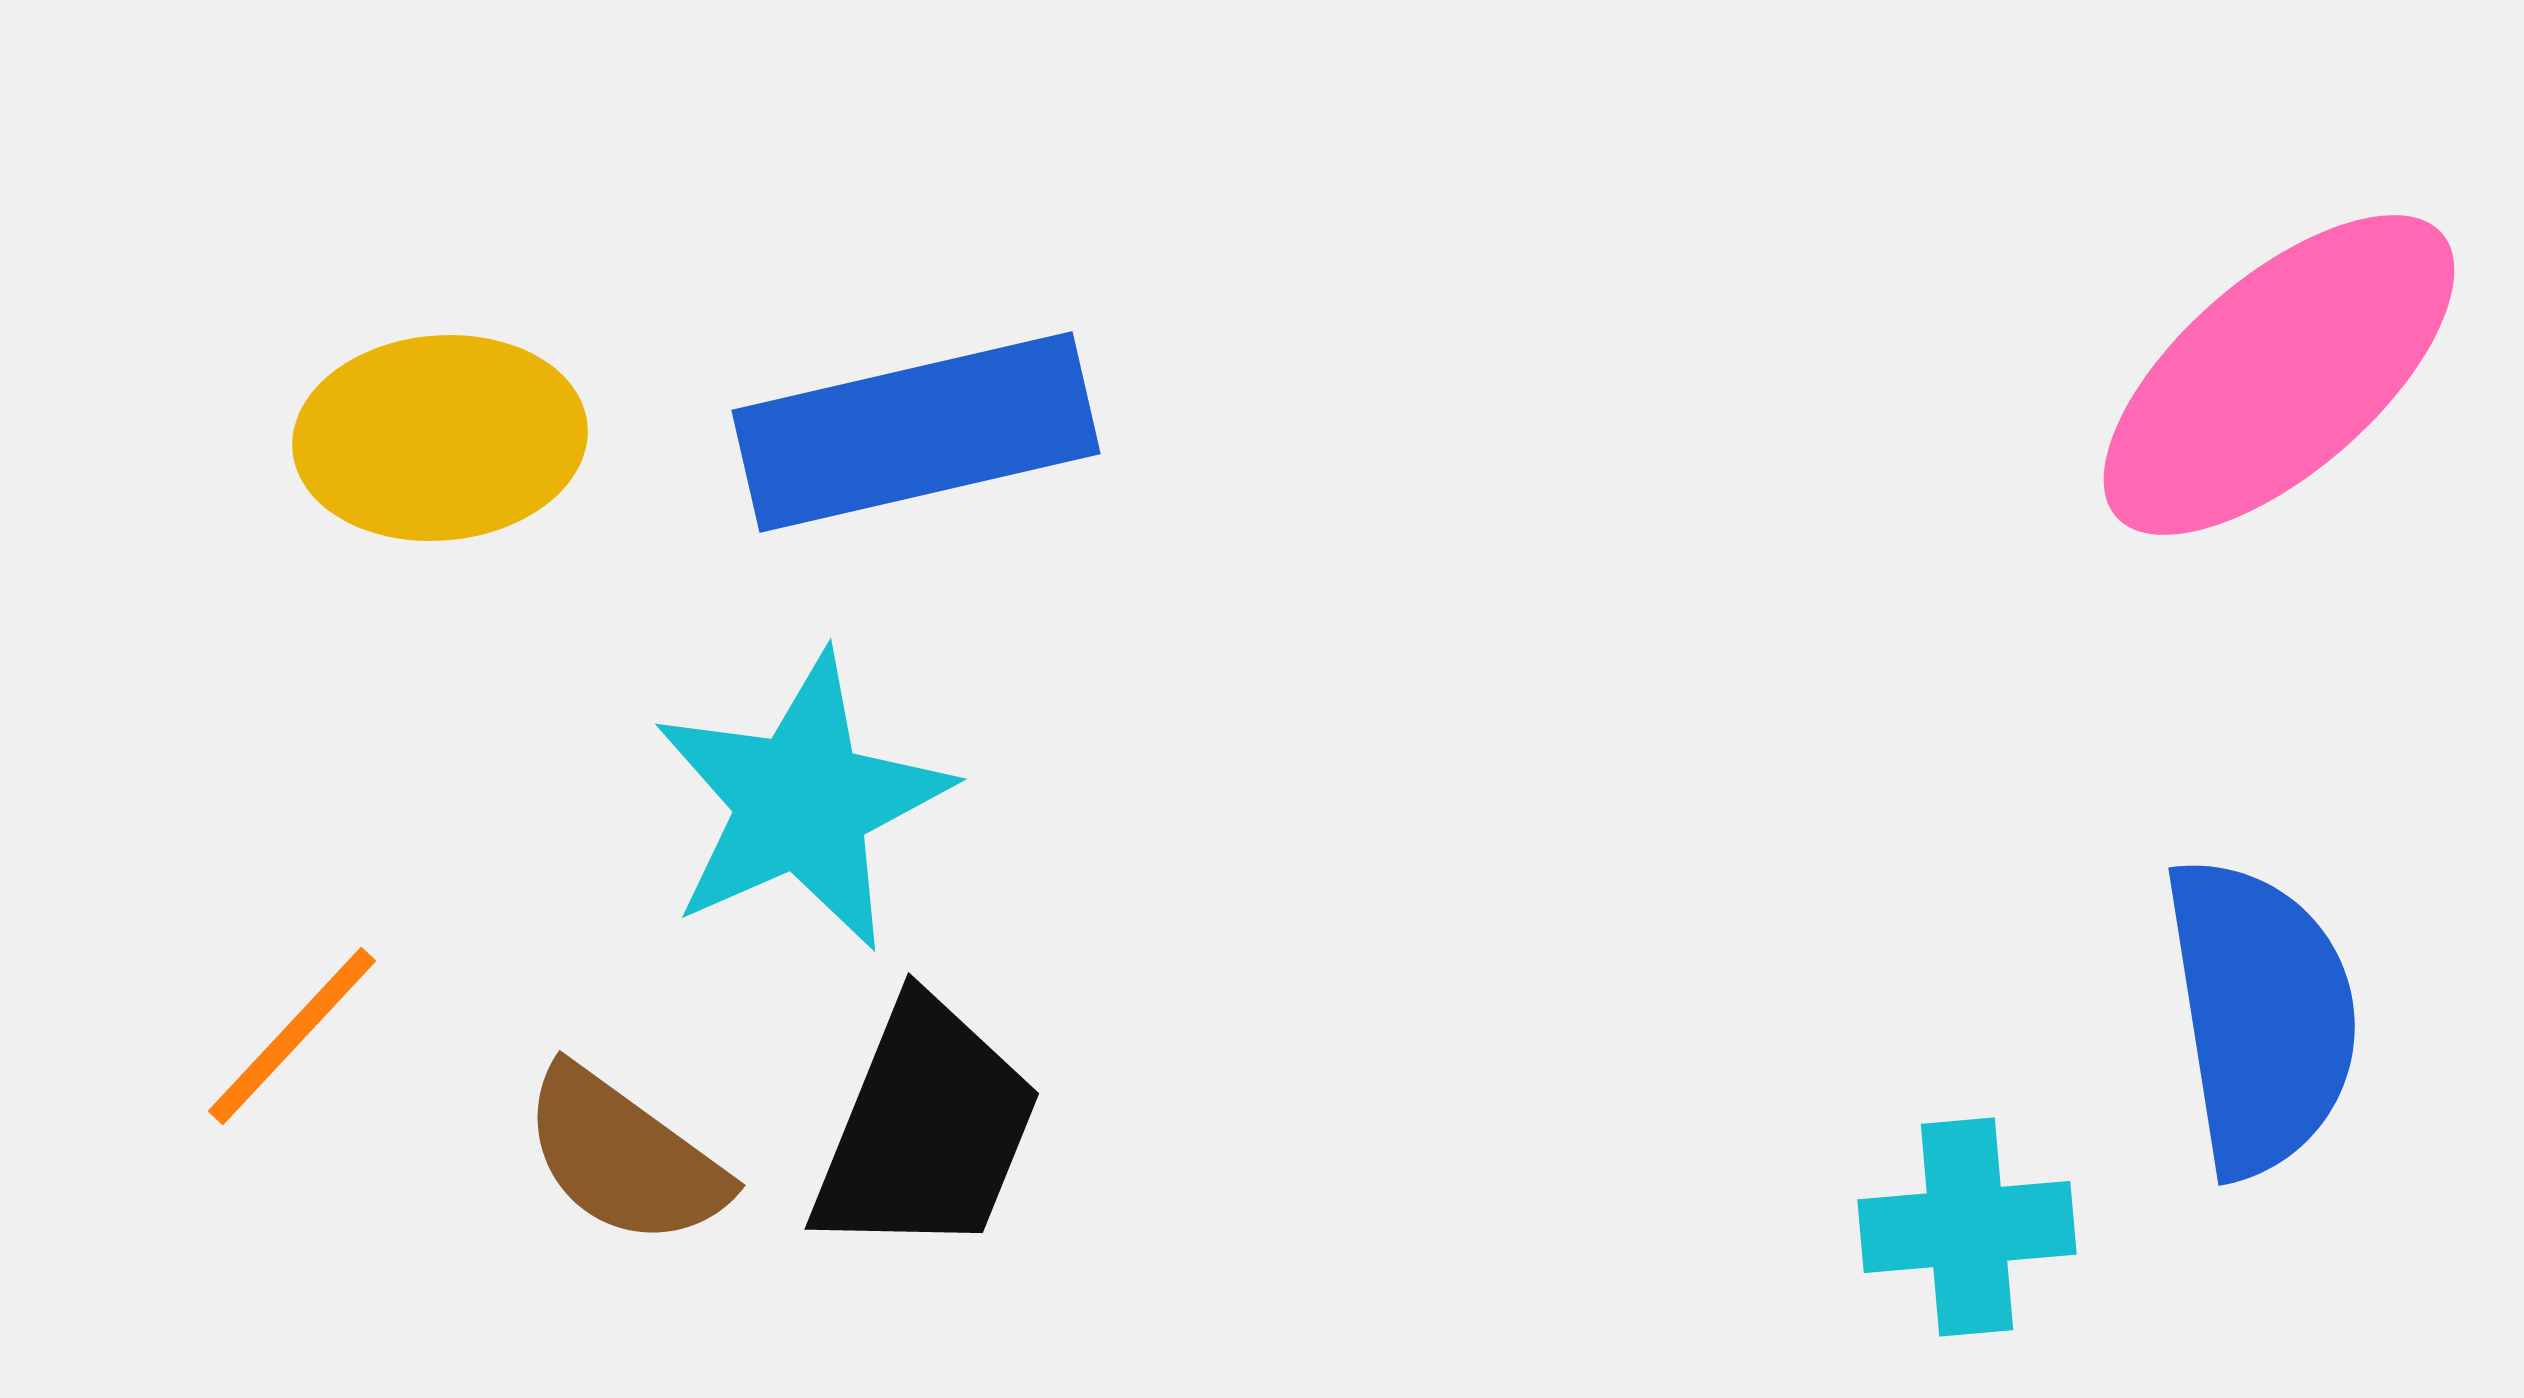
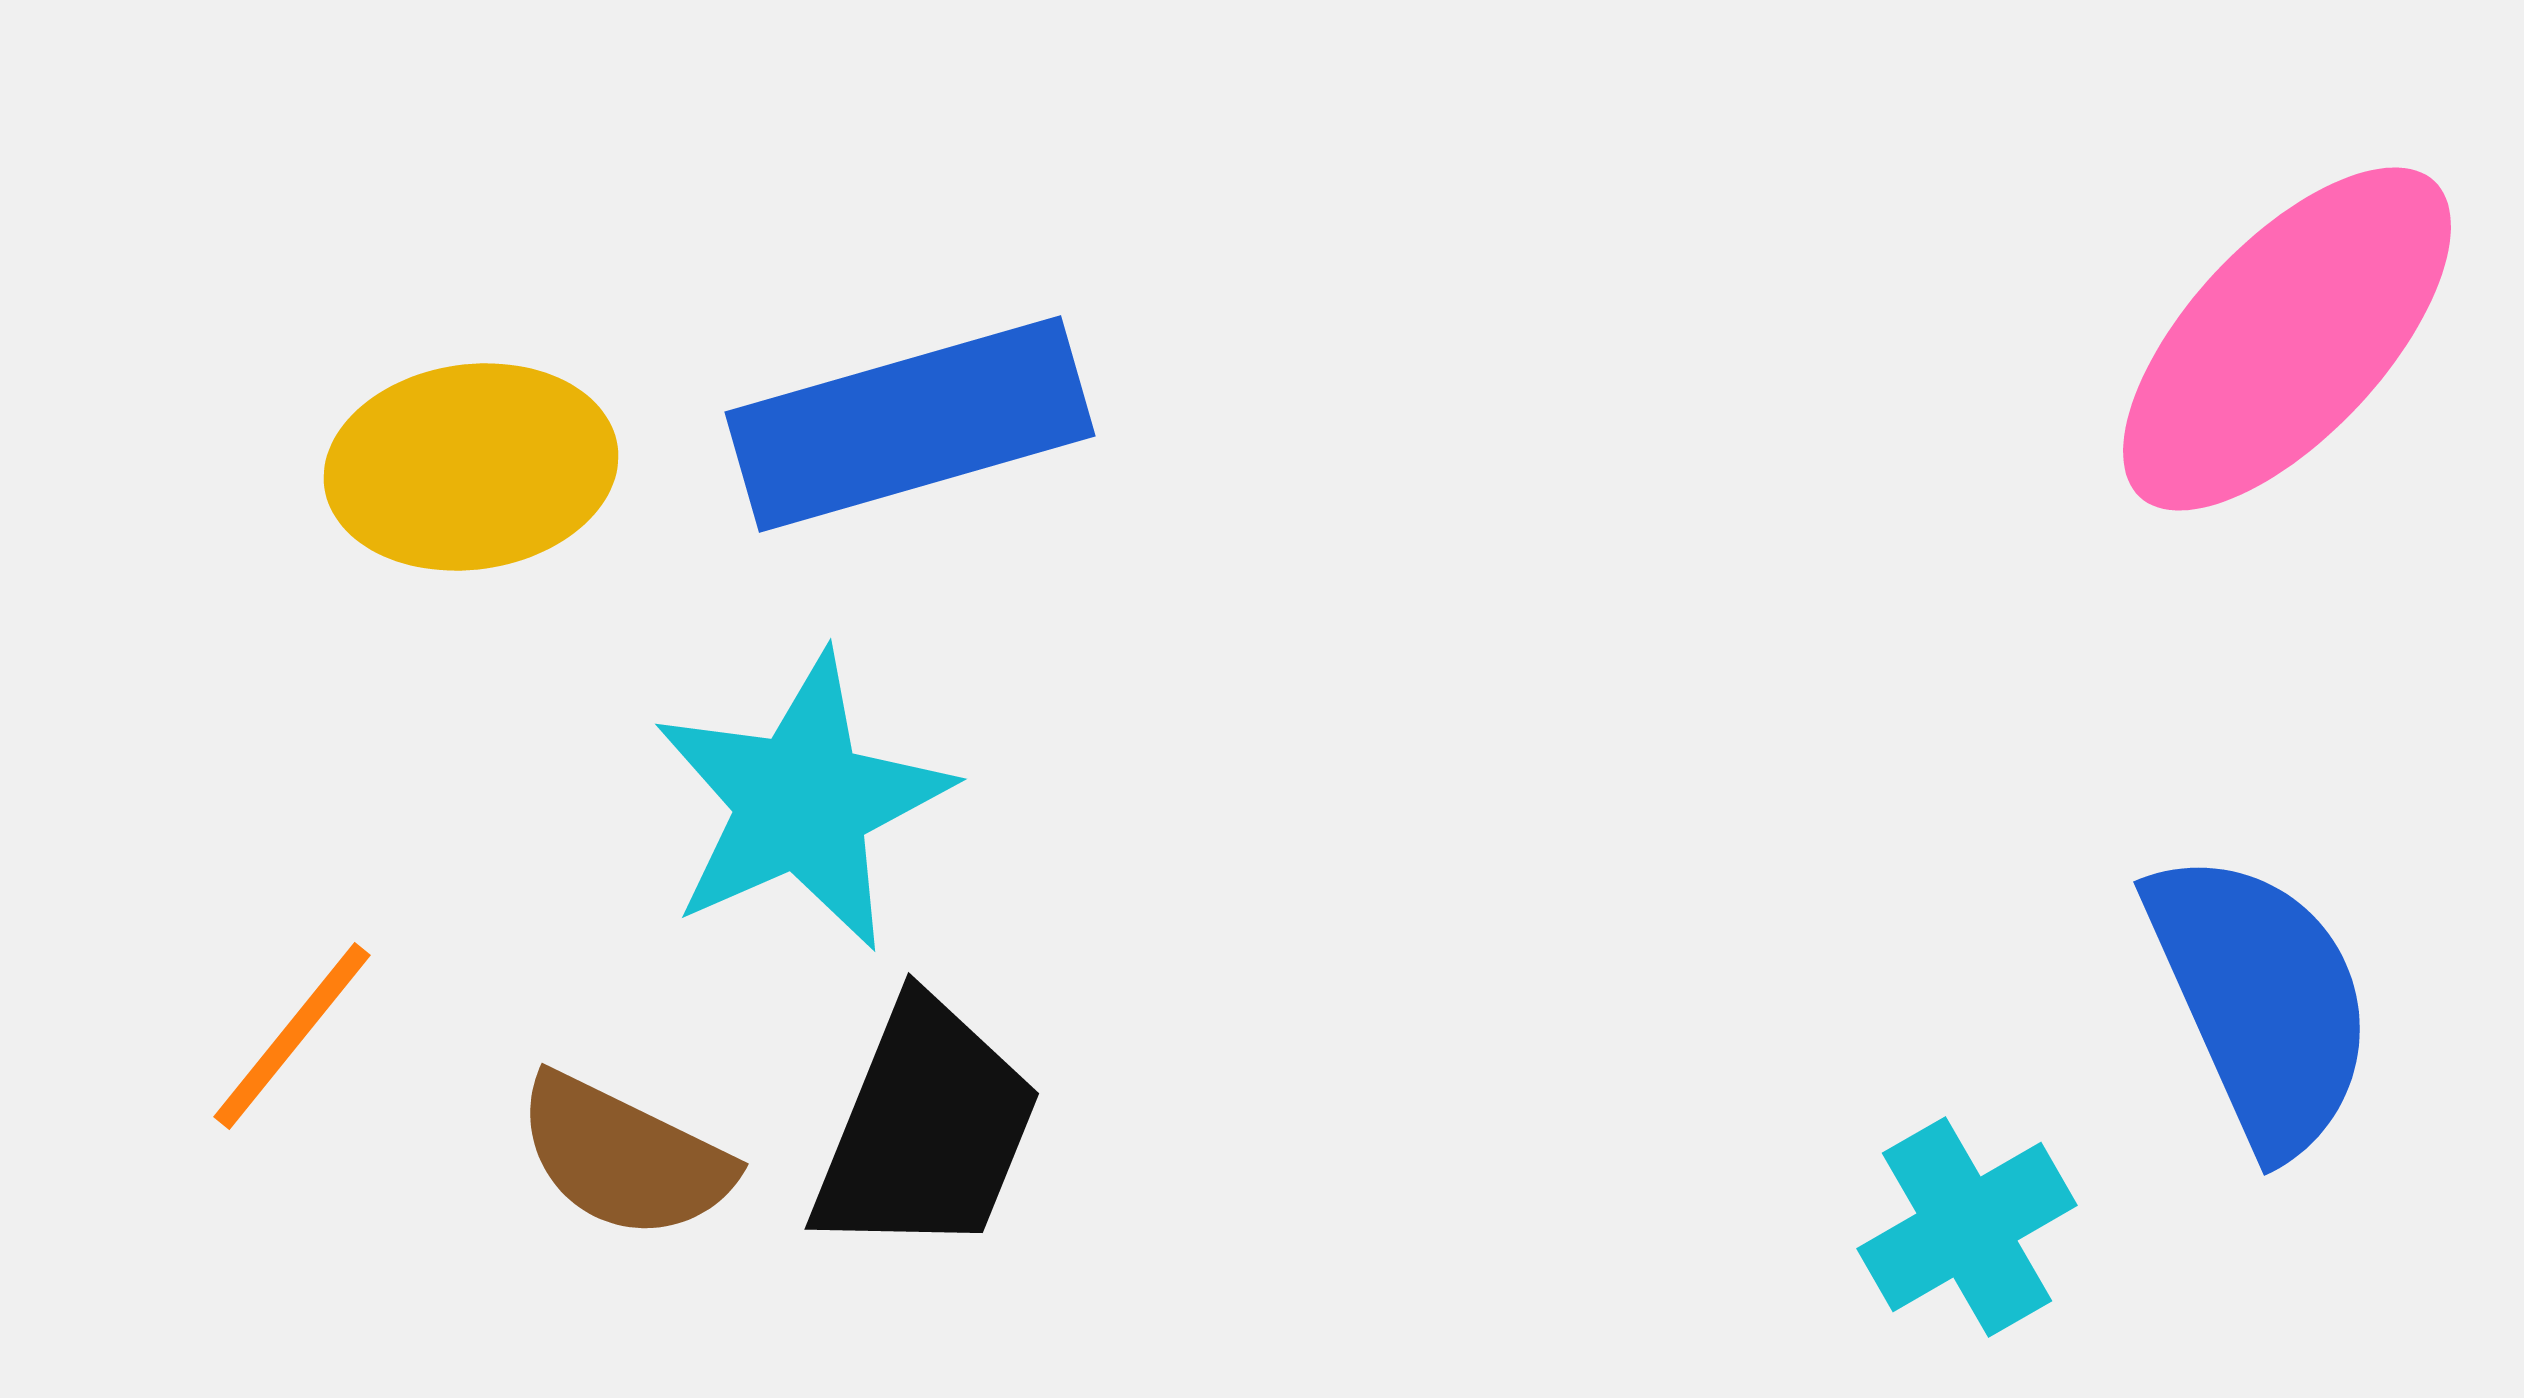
pink ellipse: moved 8 px right, 36 px up; rotated 6 degrees counterclockwise
blue rectangle: moved 6 px left, 8 px up; rotated 3 degrees counterclockwise
yellow ellipse: moved 31 px right, 29 px down; rotated 3 degrees counterclockwise
blue semicircle: moved 15 px up; rotated 15 degrees counterclockwise
orange line: rotated 4 degrees counterclockwise
brown semicircle: rotated 10 degrees counterclockwise
cyan cross: rotated 25 degrees counterclockwise
